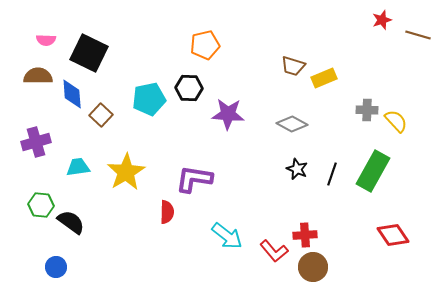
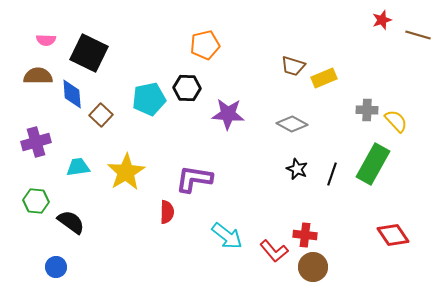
black hexagon: moved 2 px left
green rectangle: moved 7 px up
green hexagon: moved 5 px left, 4 px up
red cross: rotated 10 degrees clockwise
